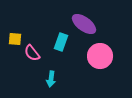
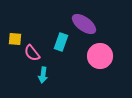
cyan arrow: moved 8 px left, 4 px up
